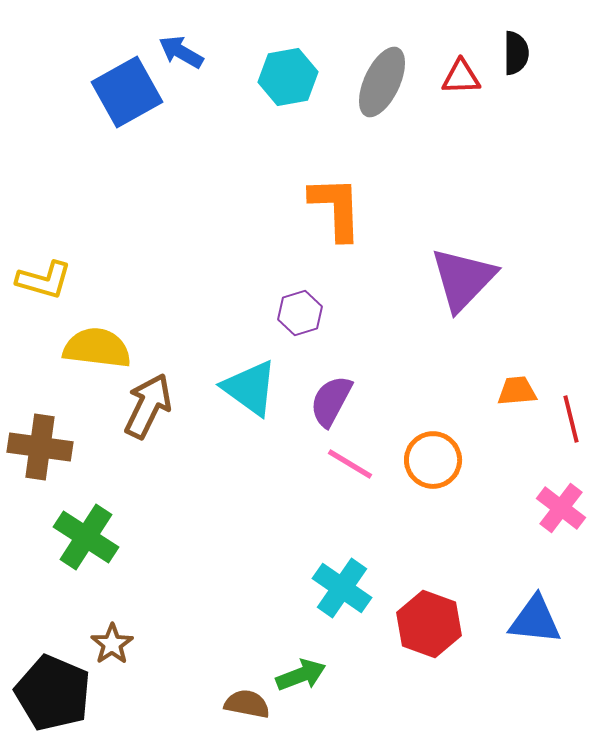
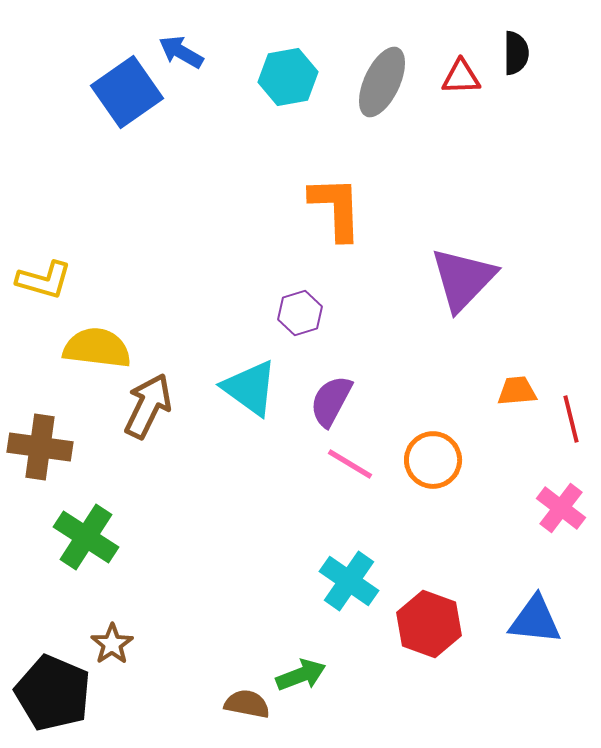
blue square: rotated 6 degrees counterclockwise
cyan cross: moved 7 px right, 7 px up
